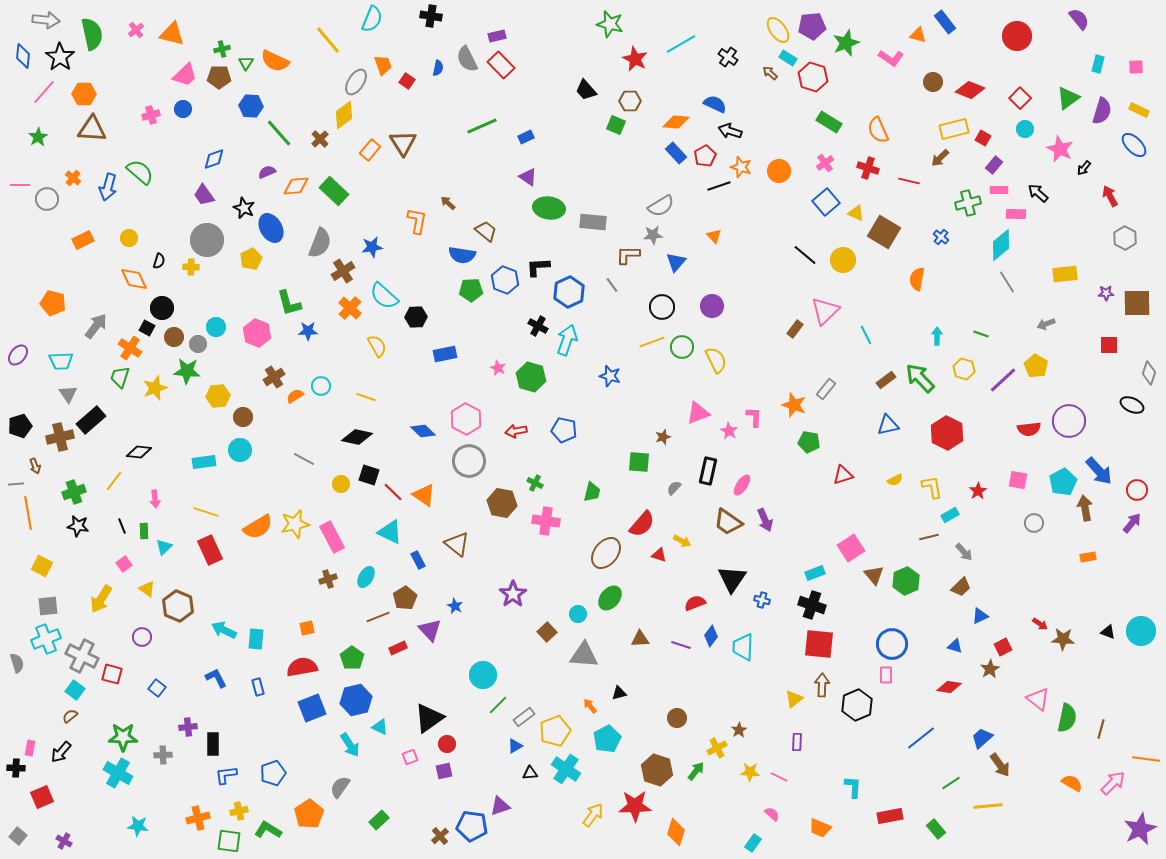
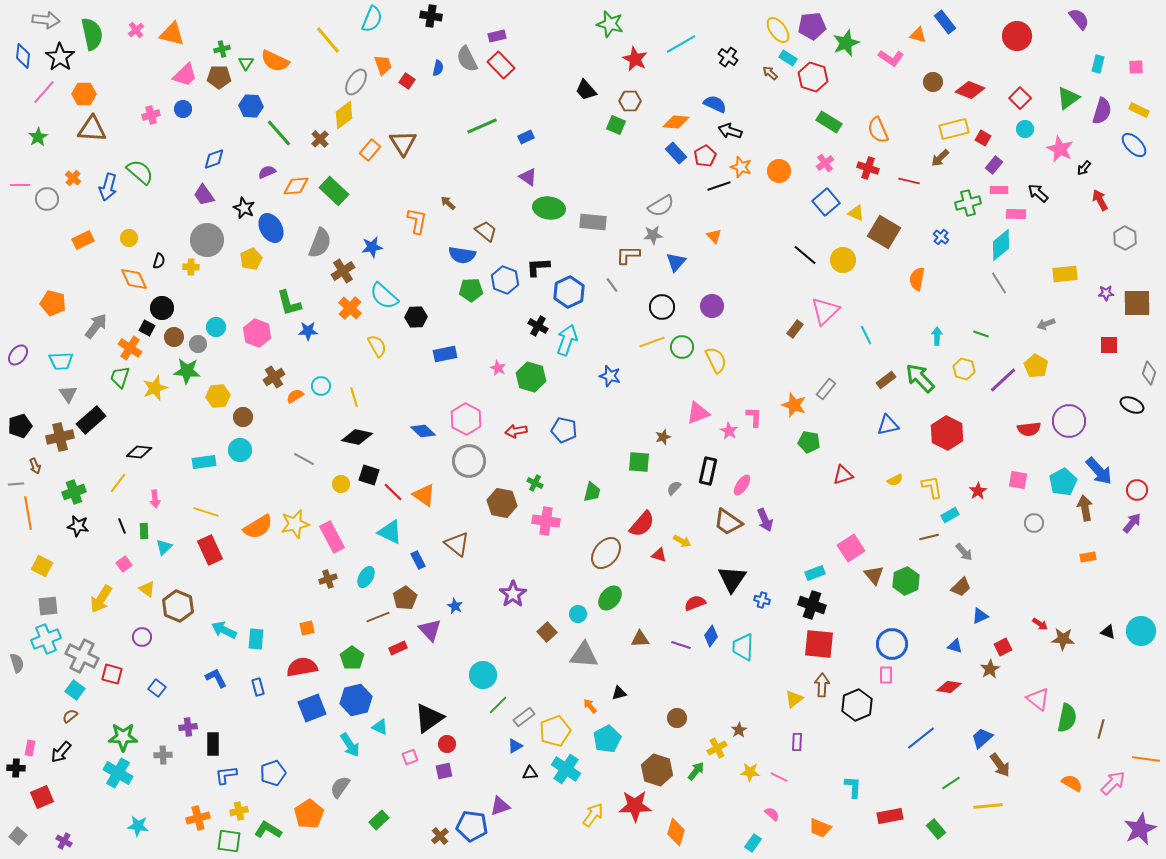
red arrow at (1110, 196): moved 10 px left, 4 px down
gray line at (1007, 282): moved 8 px left, 1 px down
yellow line at (366, 397): moved 12 px left; rotated 54 degrees clockwise
yellow line at (114, 481): moved 4 px right, 2 px down
